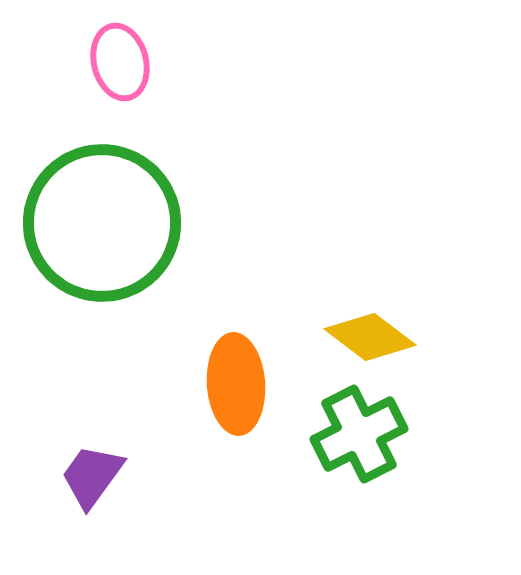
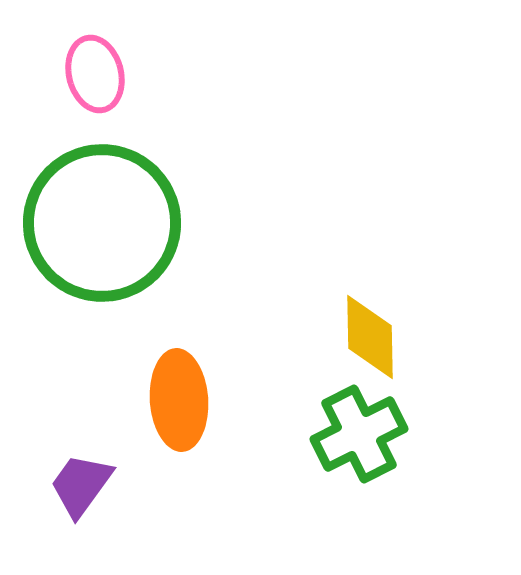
pink ellipse: moved 25 px left, 12 px down
yellow diamond: rotated 52 degrees clockwise
orange ellipse: moved 57 px left, 16 px down
purple trapezoid: moved 11 px left, 9 px down
